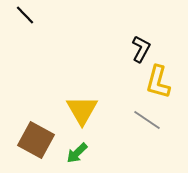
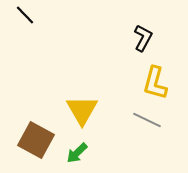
black L-shape: moved 2 px right, 11 px up
yellow L-shape: moved 3 px left, 1 px down
gray line: rotated 8 degrees counterclockwise
